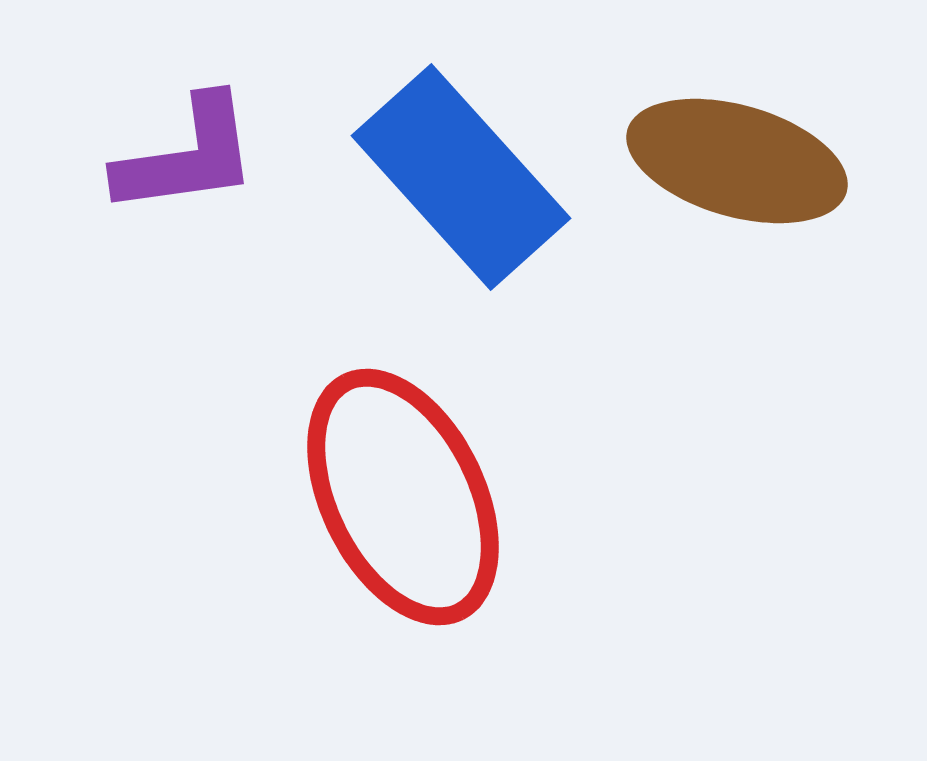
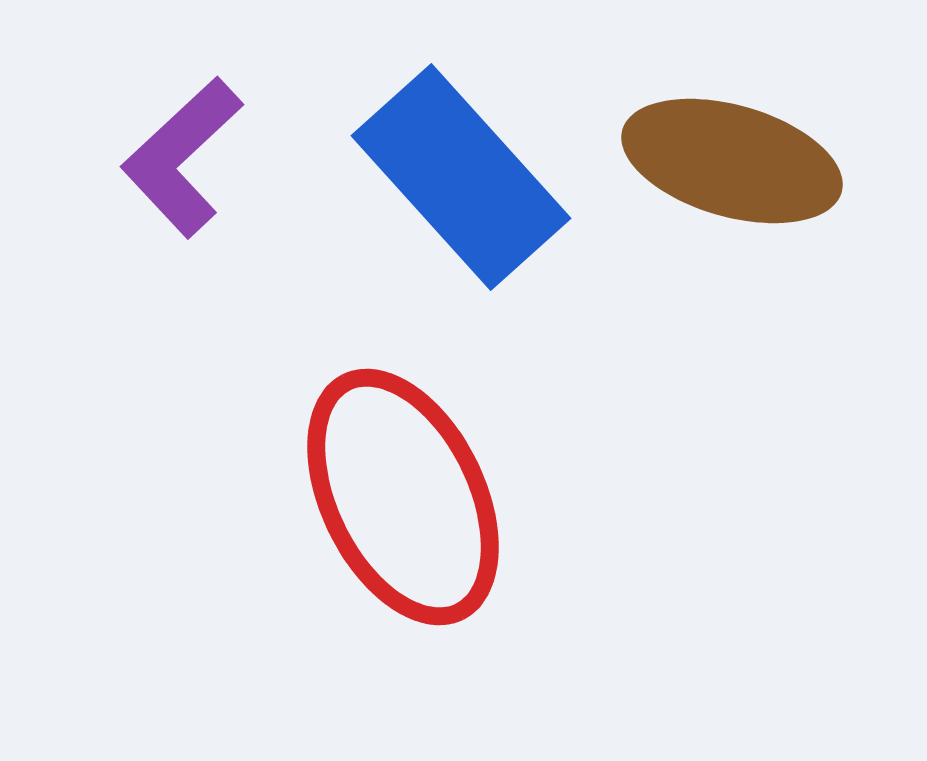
purple L-shape: moved 5 px left, 1 px down; rotated 145 degrees clockwise
brown ellipse: moved 5 px left
